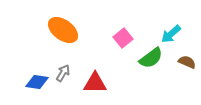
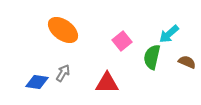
cyan arrow: moved 2 px left
pink square: moved 1 px left, 3 px down
green semicircle: moved 1 px right, 1 px up; rotated 140 degrees clockwise
red triangle: moved 12 px right
